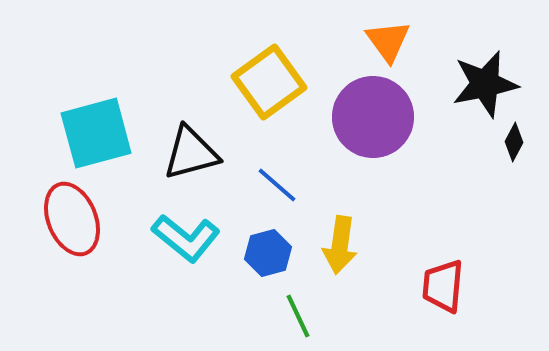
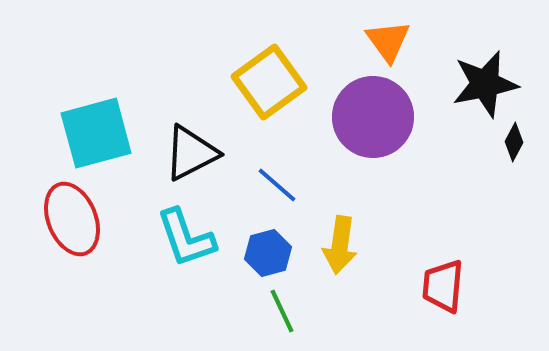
black triangle: rotated 12 degrees counterclockwise
cyan L-shape: rotated 32 degrees clockwise
green line: moved 16 px left, 5 px up
